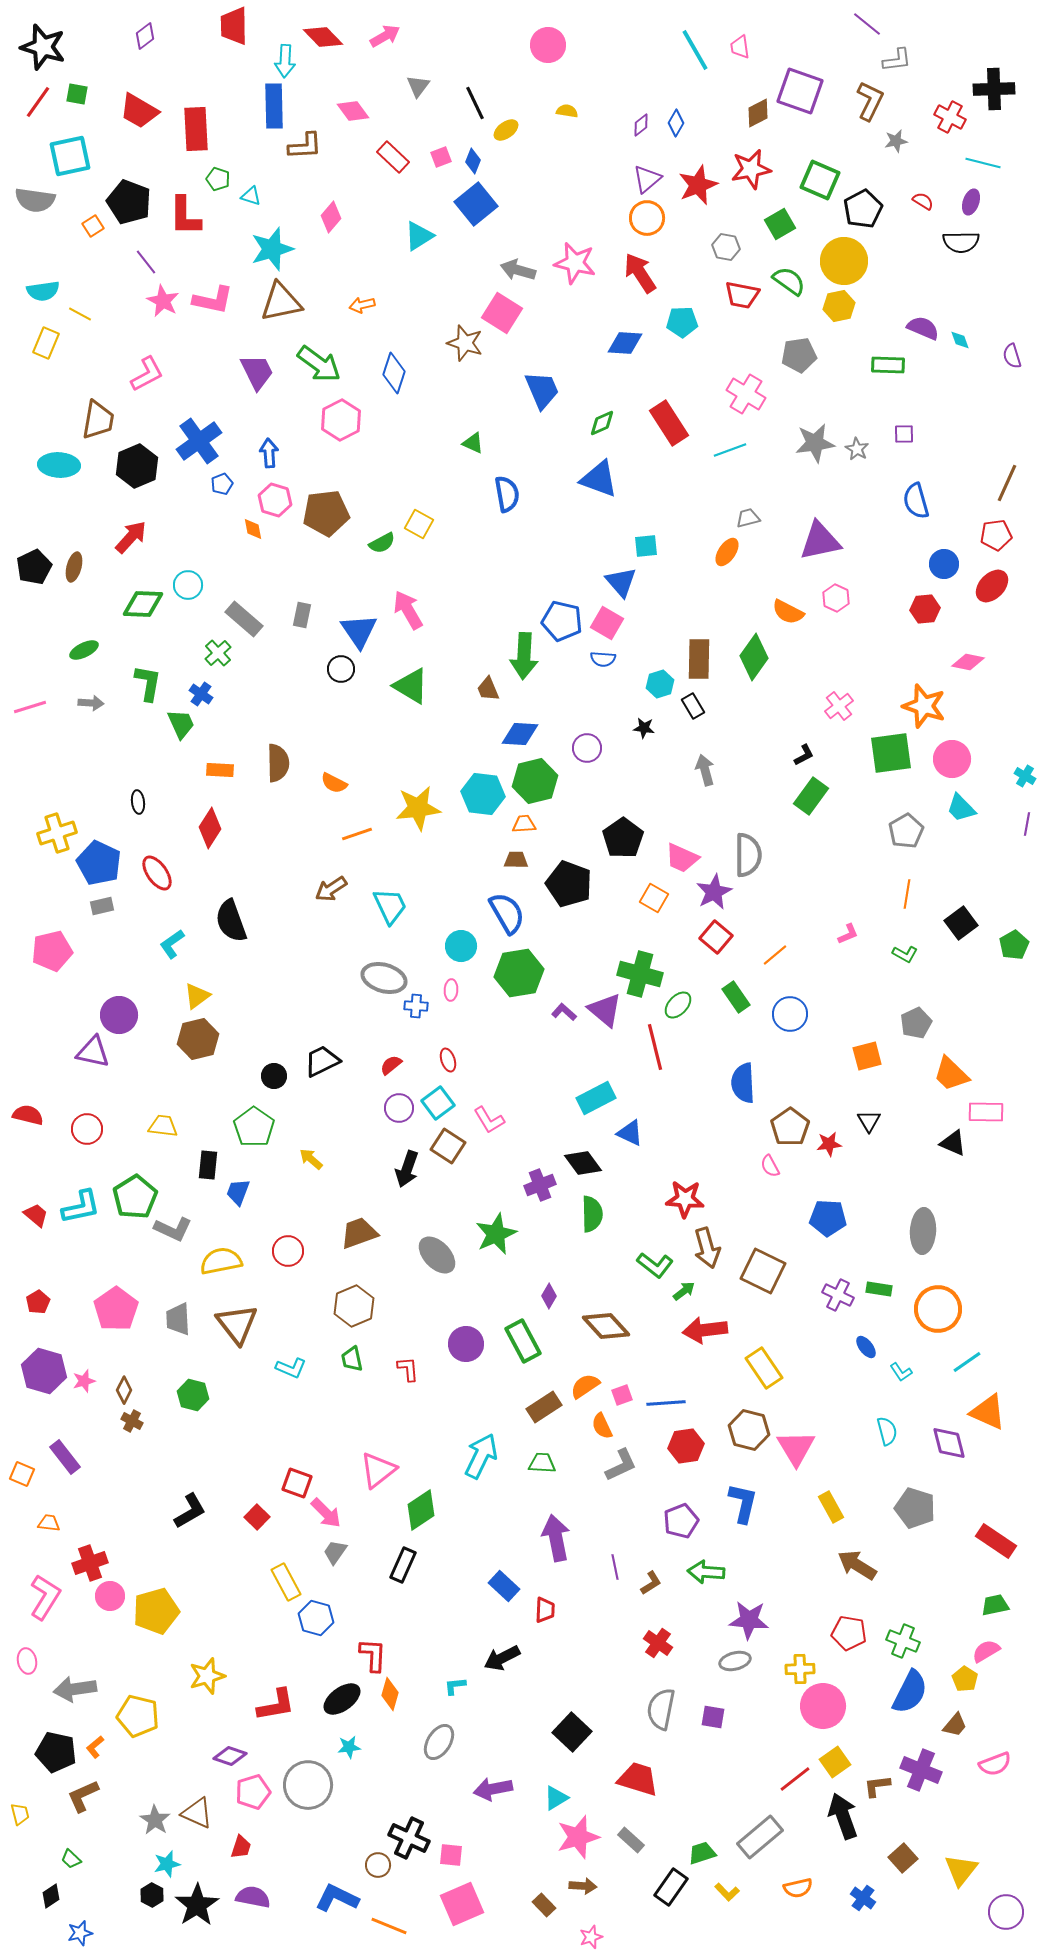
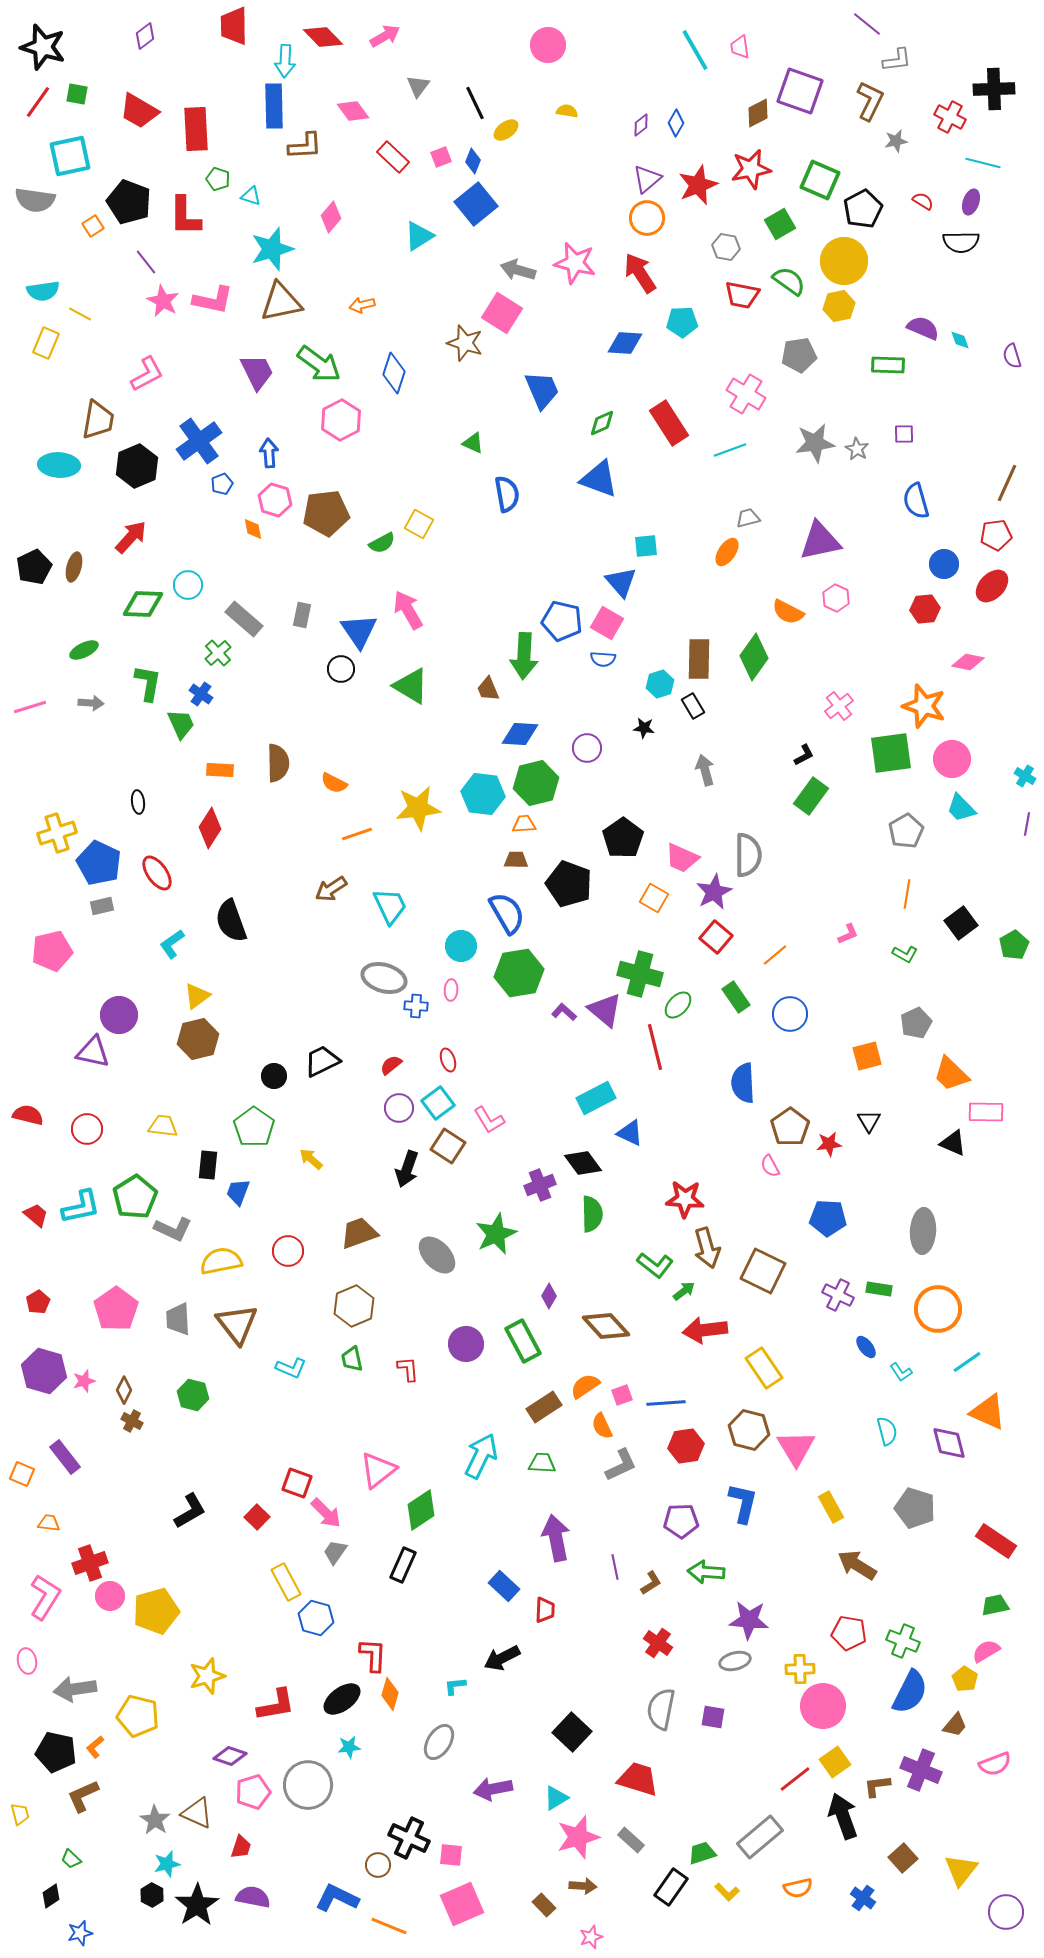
green hexagon at (535, 781): moved 1 px right, 2 px down
purple pentagon at (681, 1521): rotated 20 degrees clockwise
